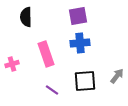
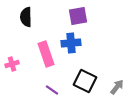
blue cross: moved 9 px left
gray arrow: moved 11 px down
black square: rotated 30 degrees clockwise
